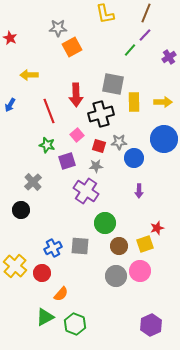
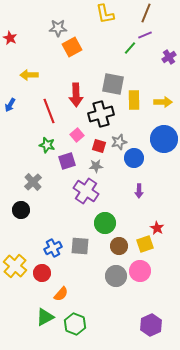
purple line at (145, 35): rotated 24 degrees clockwise
green line at (130, 50): moved 2 px up
yellow rectangle at (134, 102): moved 2 px up
gray star at (119, 142): rotated 14 degrees counterclockwise
red star at (157, 228): rotated 24 degrees counterclockwise
